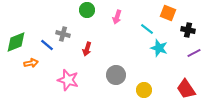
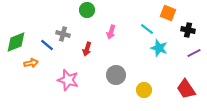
pink arrow: moved 6 px left, 15 px down
